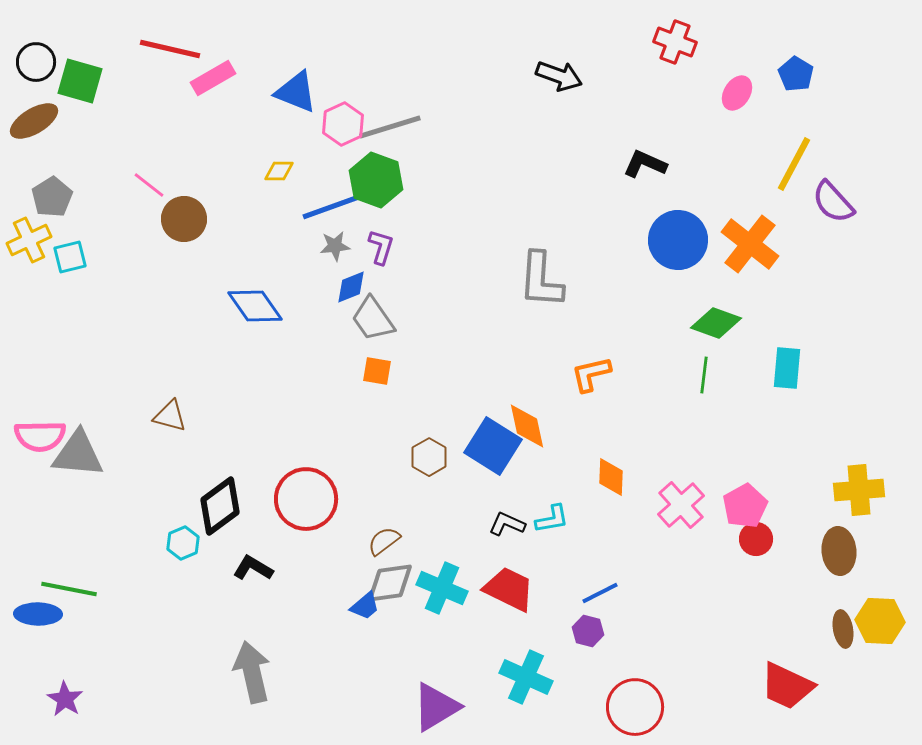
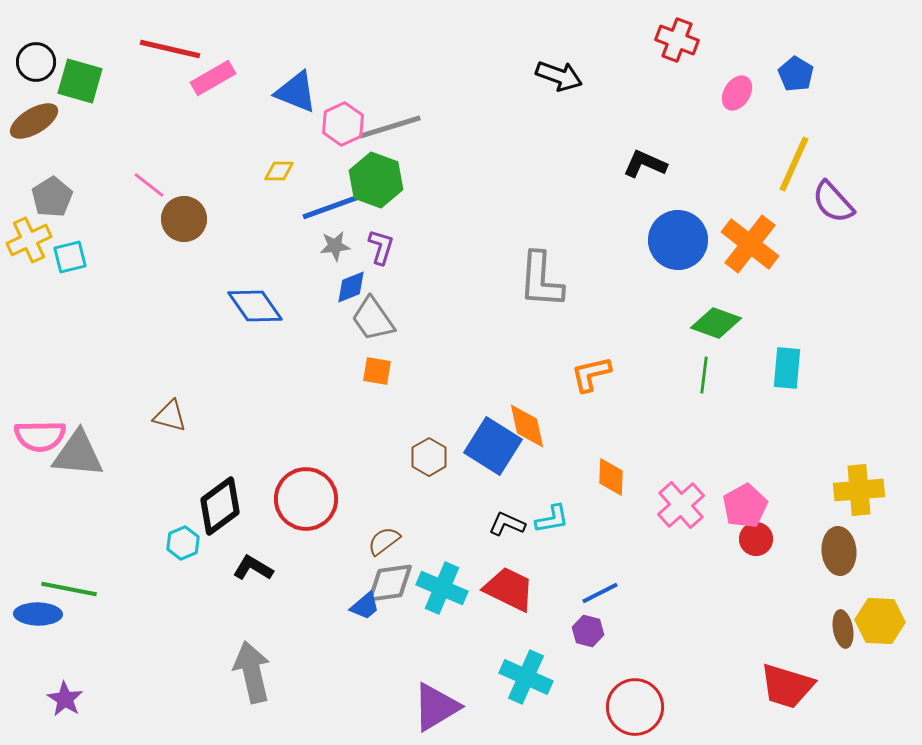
red cross at (675, 42): moved 2 px right, 2 px up
yellow line at (794, 164): rotated 4 degrees counterclockwise
red trapezoid at (787, 686): rotated 8 degrees counterclockwise
